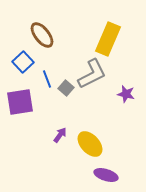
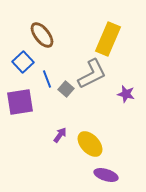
gray square: moved 1 px down
